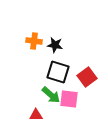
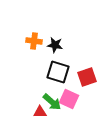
red square: rotated 18 degrees clockwise
green arrow: moved 1 px right, 7 px down
pink square: rotated 18 degrees clockwise
red triangle: moved 4 px right, 3 px up
